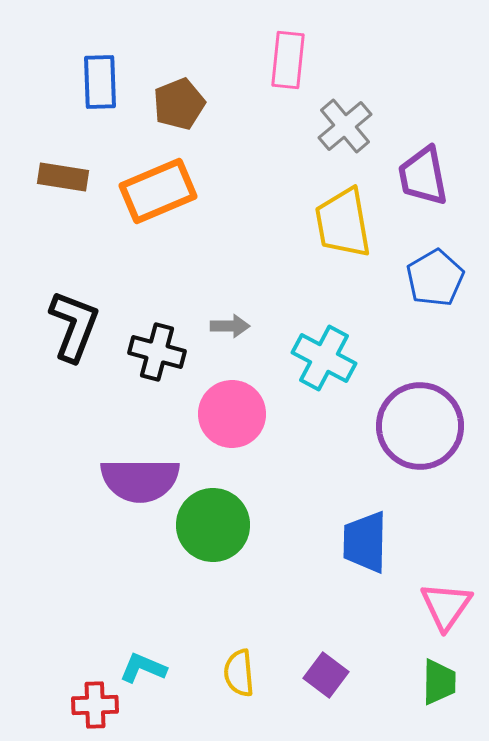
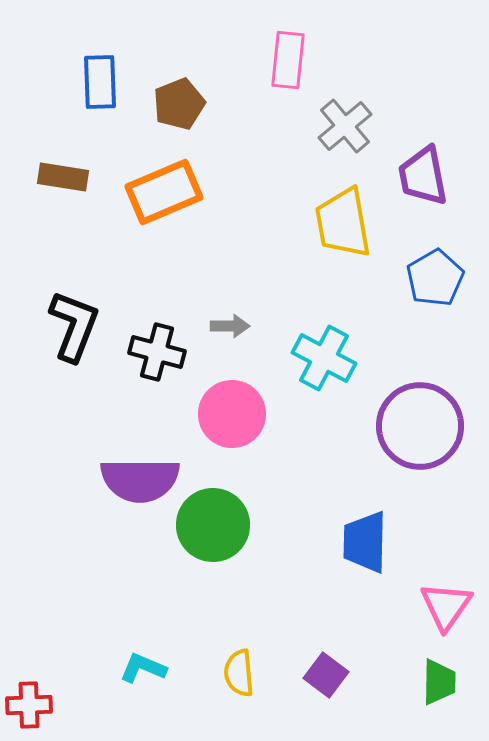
orange rectangle: moved 6 px right, 1 px down
red cross: moved 66 px left
